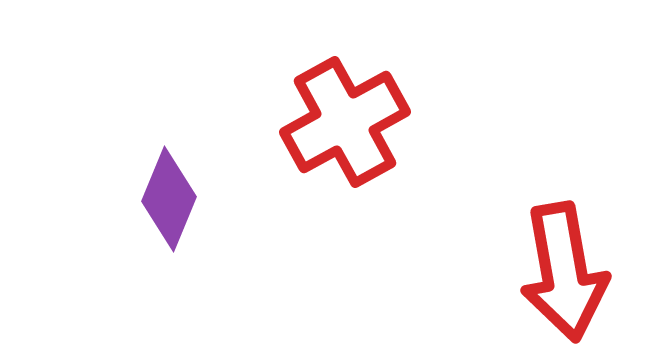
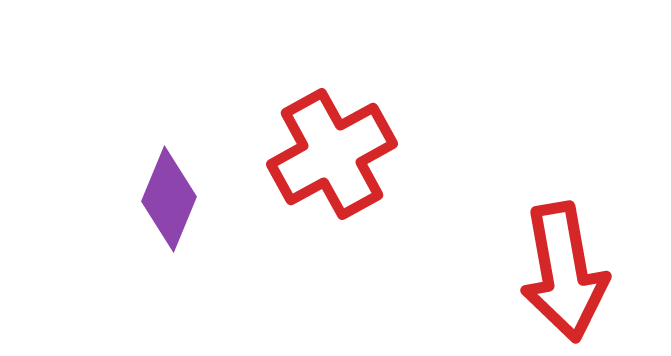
red cross: moved 13 px left, 32 px down
